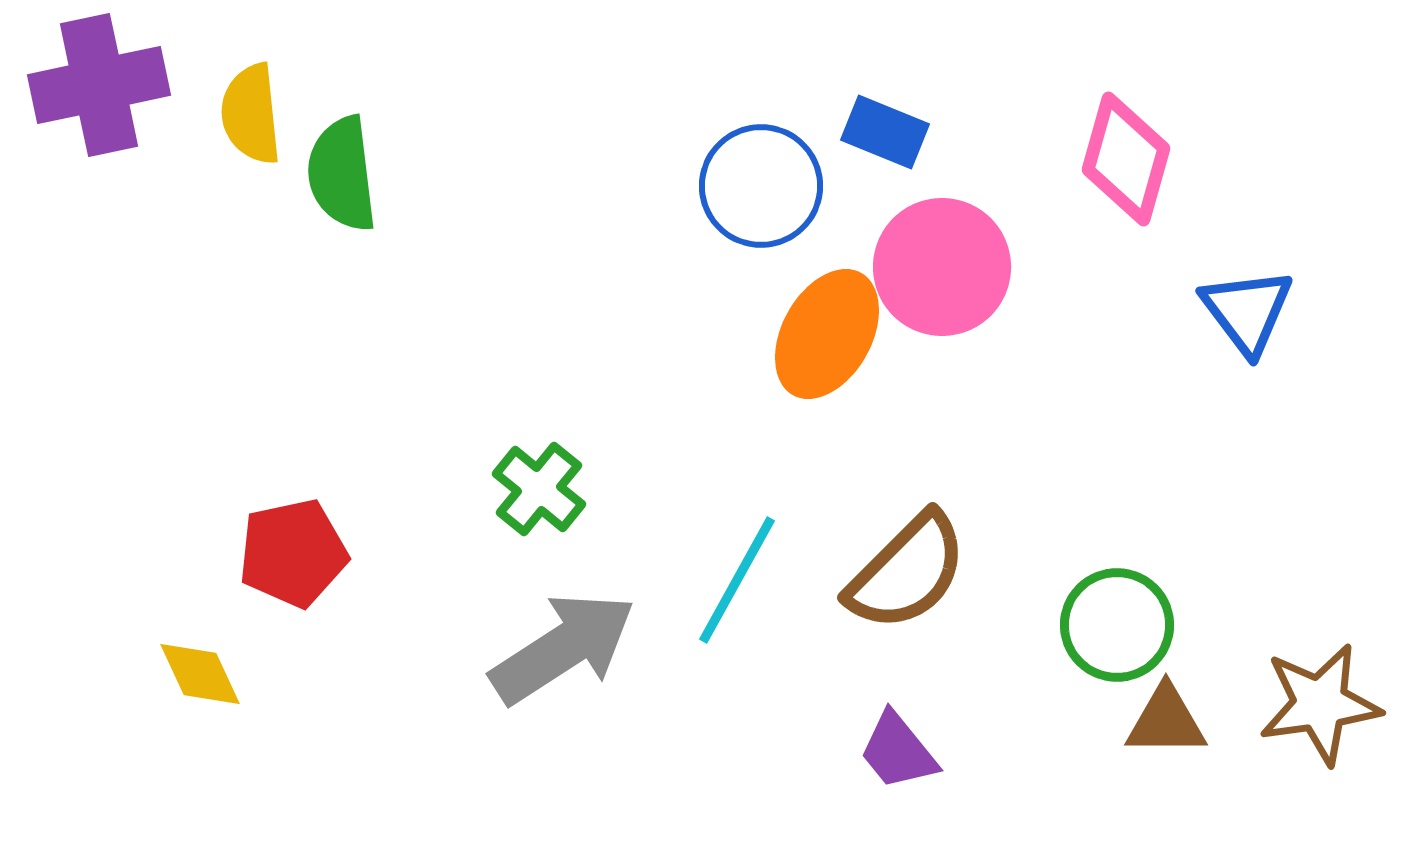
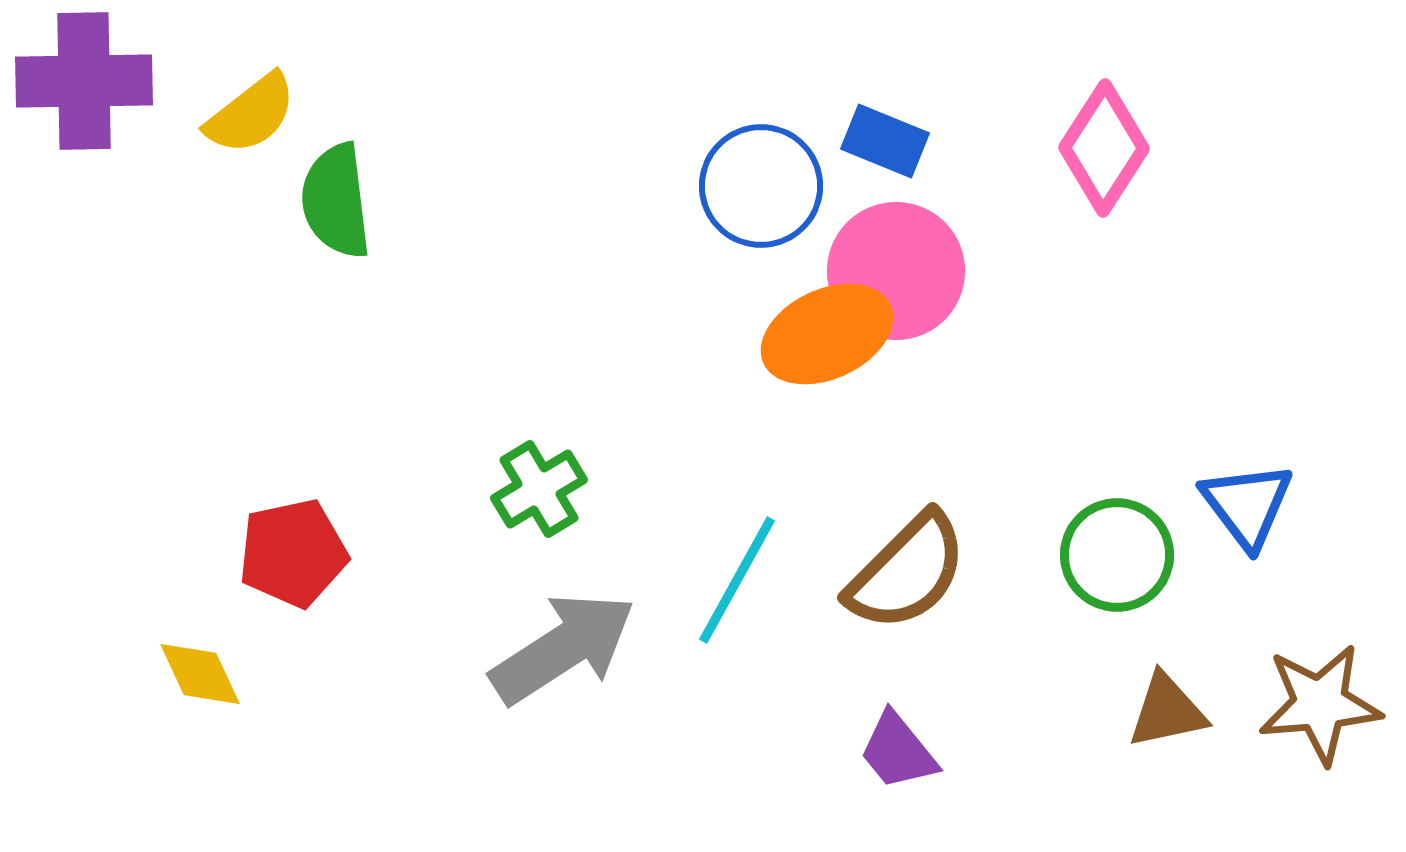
purple cross: moved 15 px left, 4 px up; rotated 11 degrees clockwise
yellow semicircle: rotated 122 degrees counterclockwise
blue rectangle: moved 9 px down
pink diamond: moved 22 px left, 11 px up; rotated 17 degrees clockwise
green semicircle: moved 6 px left, 27 px down
pink circle: moved 46 px left, 4 px down
blue triangle: moved 194 px down
orange ellipse: rotated 36 degrees clockwise
green cross: rotated 20 degrees clockwise
green circle: moved 70 px up
brown star: rotated 3 degrees clockwise
brown triangle: moved 1 px right, 10 px up; rotated 12 degrees counterclockwise
